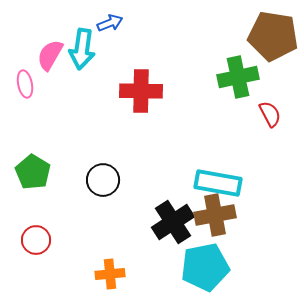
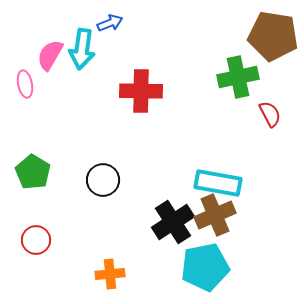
brown cross: rotated 12 degrees counterclockwise
